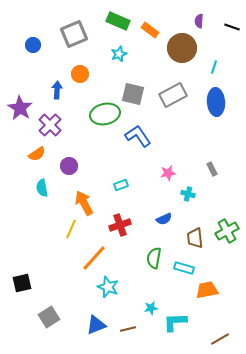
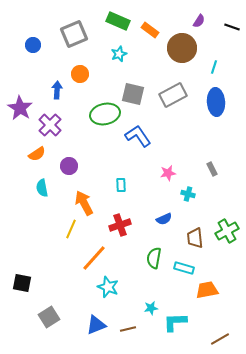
purple semicircle at (199, 21): rotated 152 degrees counterclockwise
cyan rectangle at (121, 185): rotated 72 degrees counterclockwise
black square at (22, 283): rotated 24 degrees clockwise
